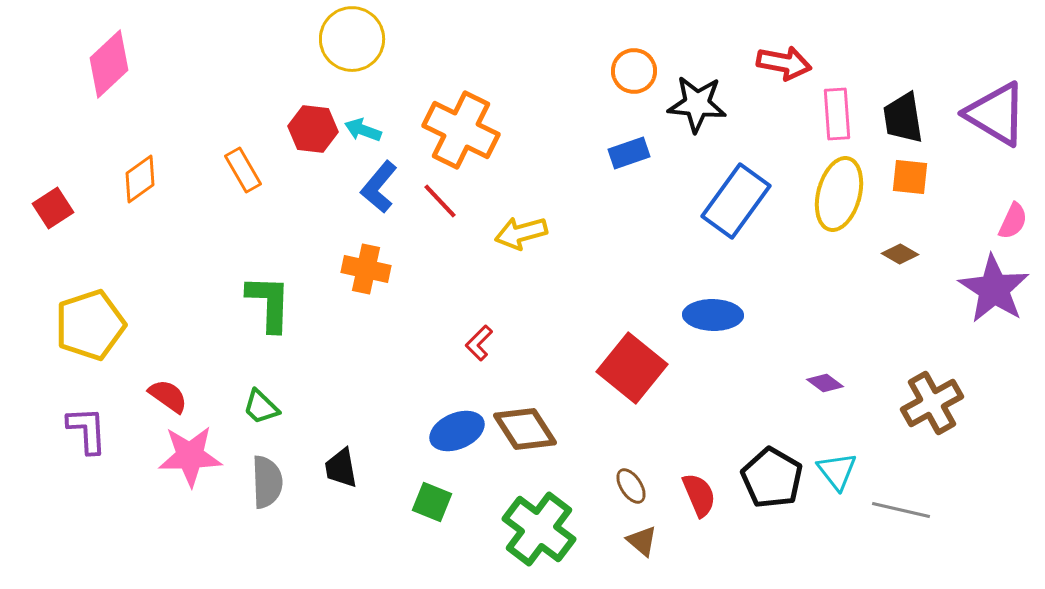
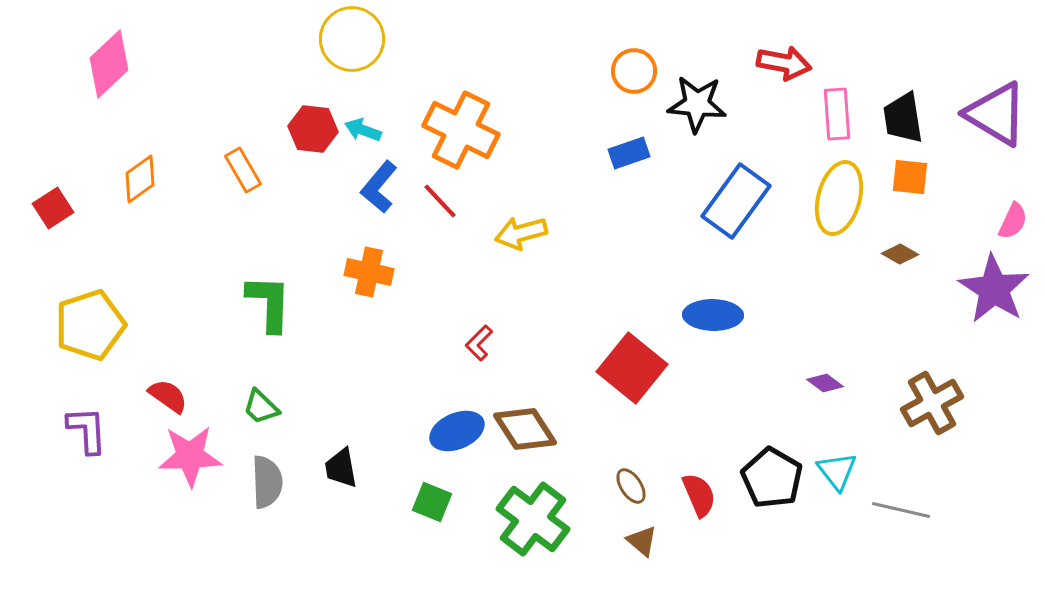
yellow ellipse at (839, 194): moved 4 px down
orange cross at (366, 269): moved 3 px right, 3 px down
green cross at (539, 529): moved 6 px left, 10 px up
